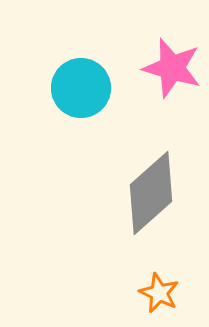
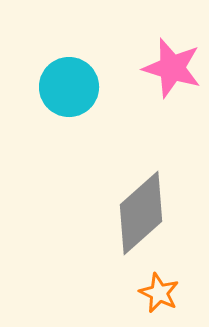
cyan circle: moved 12 px left, 1 px up
gray diamond: moved 10 px left, 20 px down
